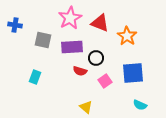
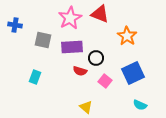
red triangle: moved 9 px up
blue square: rotated 20 degrees counterclockwise
pink square: rotated 16 degrees counterclockwise
